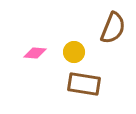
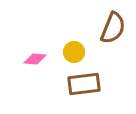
pink diamond: moved 6 px down
brown rectangle: rotated 16 degrees counterclockwise
